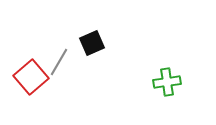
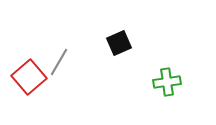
black square: moved 27 px right
red square: moved 2 px left
